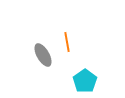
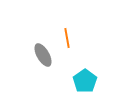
orange line: moved 4 px up
